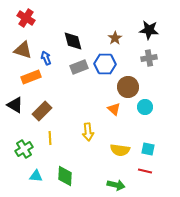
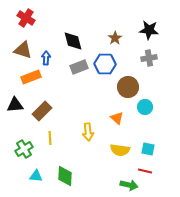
blue arrow: rotated 24 degrees clockwise
black triangle: rotated 36 degrees counterclockwise
orange triangle: moved 3 px right, 9 px down
green arrow: moved 13 px right
